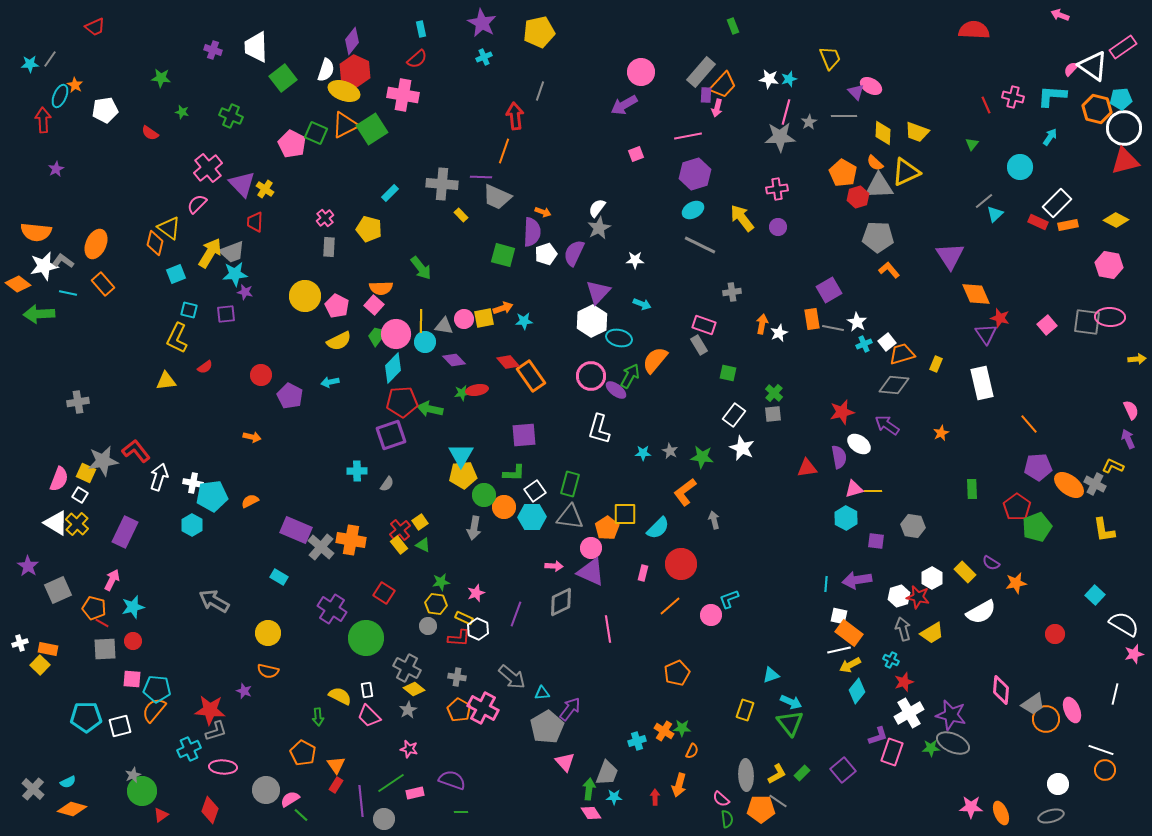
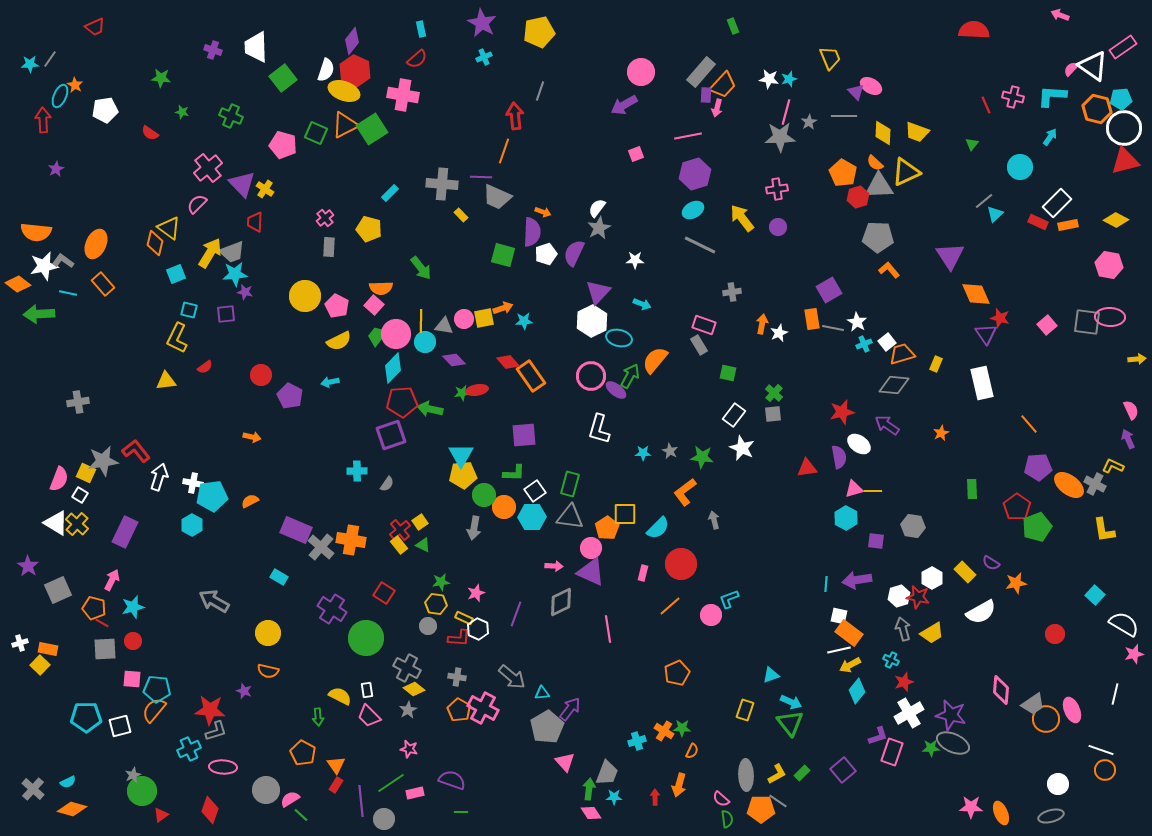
pink pentagon at (292, 144): moved 9 px left, 1 px down; rotated 12 degrees counterclockwise
